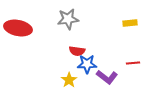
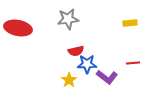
red semicircle: moved 1 px left; rotated 21 degrees counterclockwise
